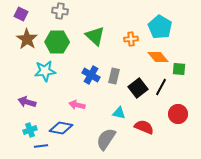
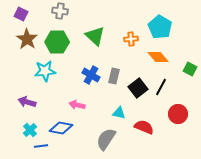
green square: moved 11 px right; rotated 24 degrees clockwise
cyan cross: rotated 24 degrees counterclockwise
